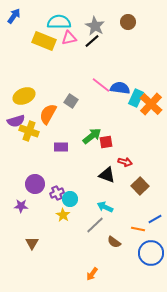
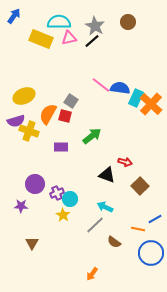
yellow rectangle: moved 3 px left, 2 px up
red square: moved 41 px left, 26 px up; rotated 24 degrees clockwise
